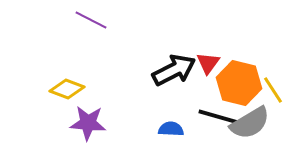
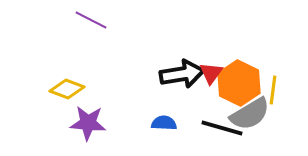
red triangle: moved 3 px right, 10 px down
black arrow: moved 8 px right, 4 px down; rotated 18 degrees clockwise
orange hexagon: rotated 12 degrees clockwise
yellow line: rotated 40 degrees clockwise
black line: moved 3 px right, 11 px down
gray semicircle: moved 9 px up
blue semicircle: moved 7 px left, 6 px up
